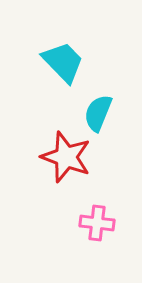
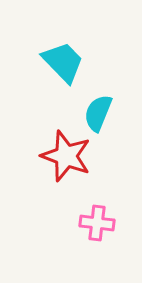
red star: moved 1 px up
